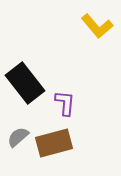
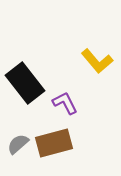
yellow L-shape: moved 35 px down
purple L-shape: rotated 32 degrees counterclockwise
gray semicircle: moved 7 px down
